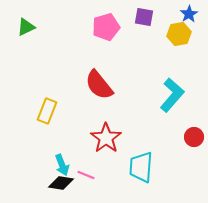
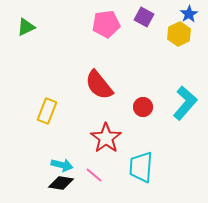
purple square: rotated 18 degrees clockwise
pink pentagon: moved 3 px up; rotated 8 degrees clockwise
yellow hexagon: rotated 15 degrees counterclockwise
cyan L-shape: moved 13 px right, 8 px down
red circle: moved 51 px left, 30 px up
cyan arrow: rotated 55 degrees counterclockwise
pink line: moved 8 px right; rotated 18 degrees clockwise
